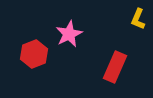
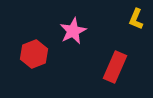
yellow L-shape: moved 2 px left
pink star: moved 4 px right, 3 px up
